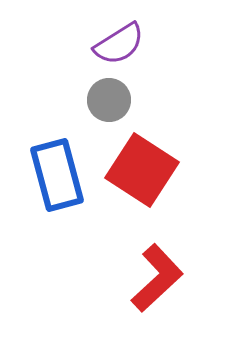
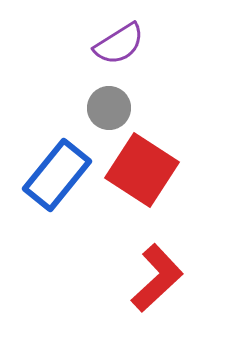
gray circle: moved 8 px down
blue rectangle: rotated 54 degrees clockwise
